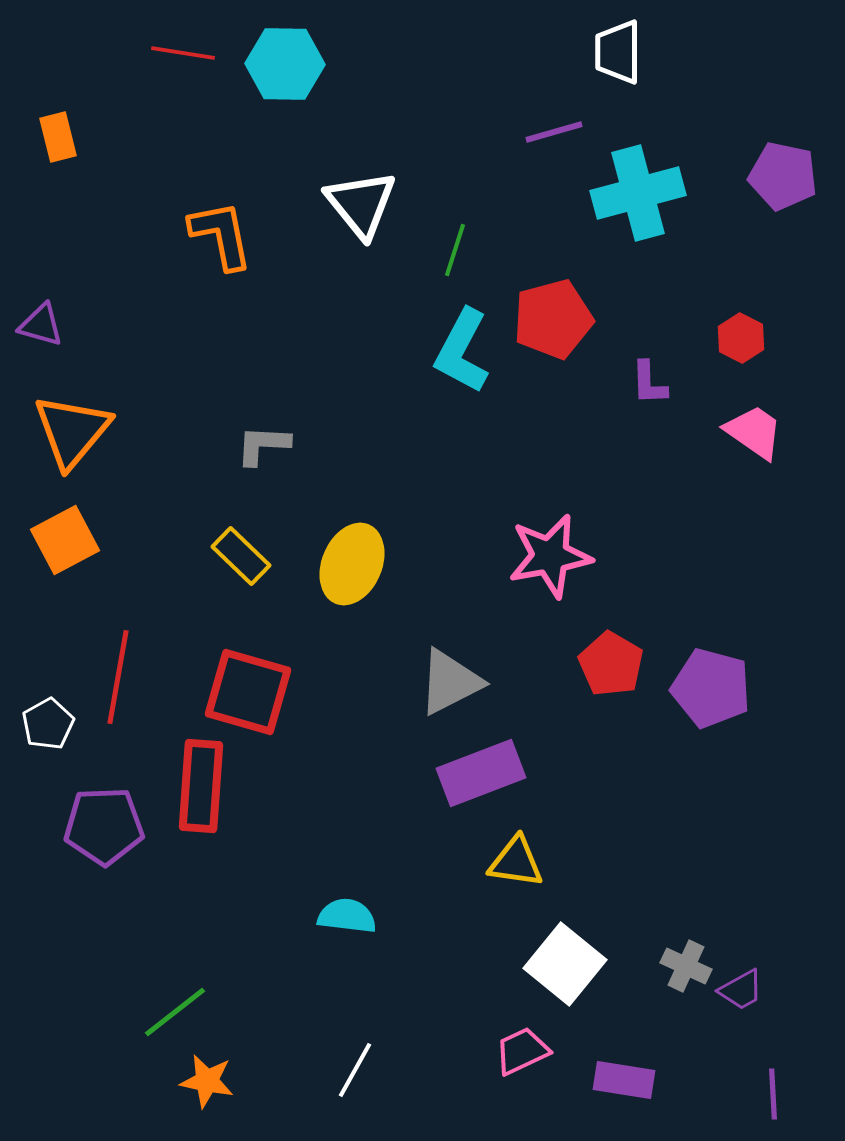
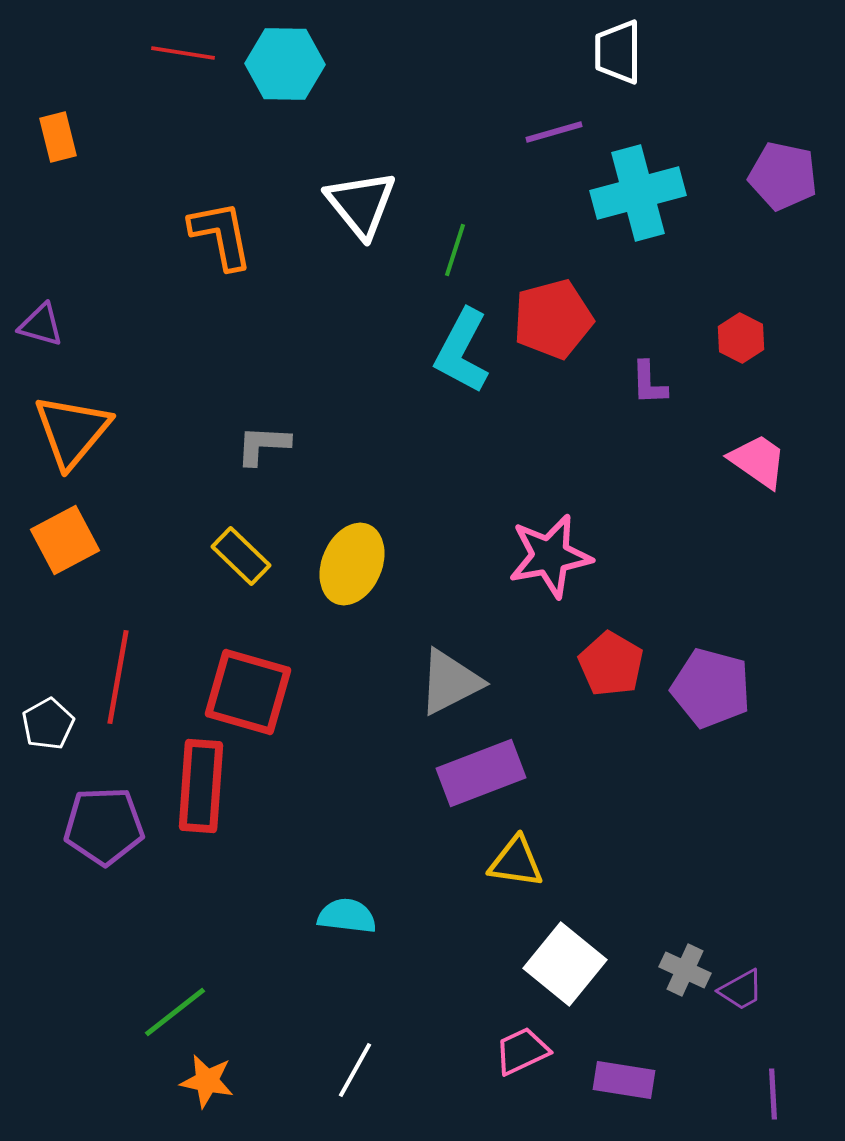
pink trapezoid at (754, 432): moved 4 px right, 29 px down
gray cross at (686, 966): moved 1 px left, 4 px down
